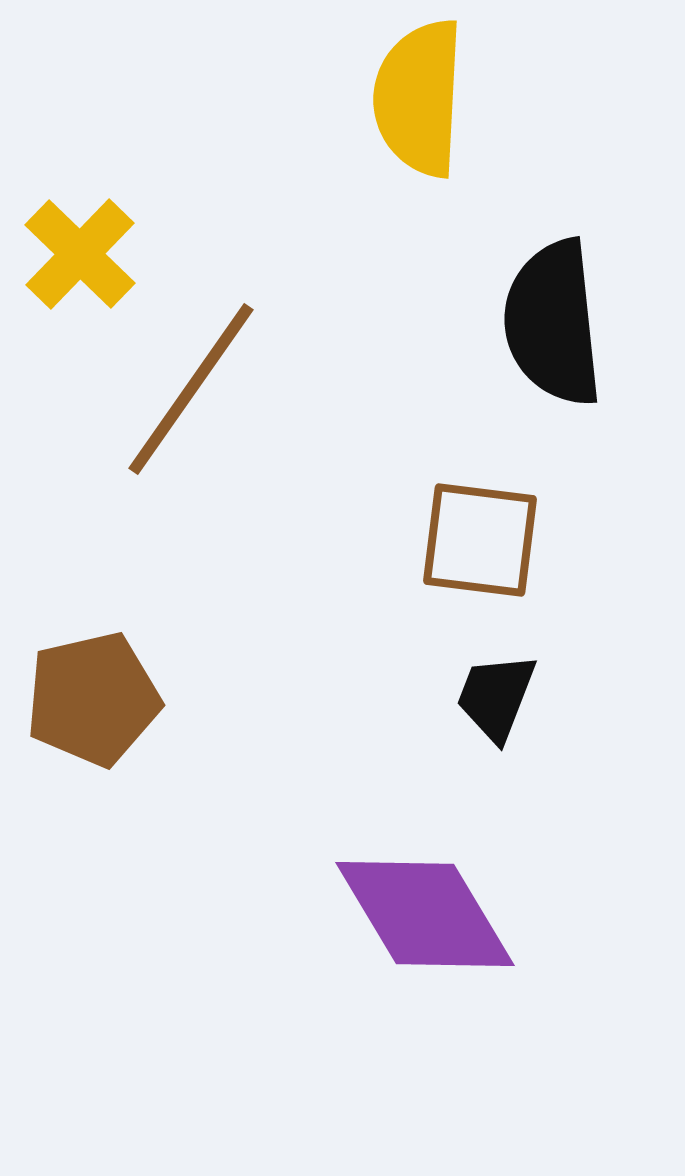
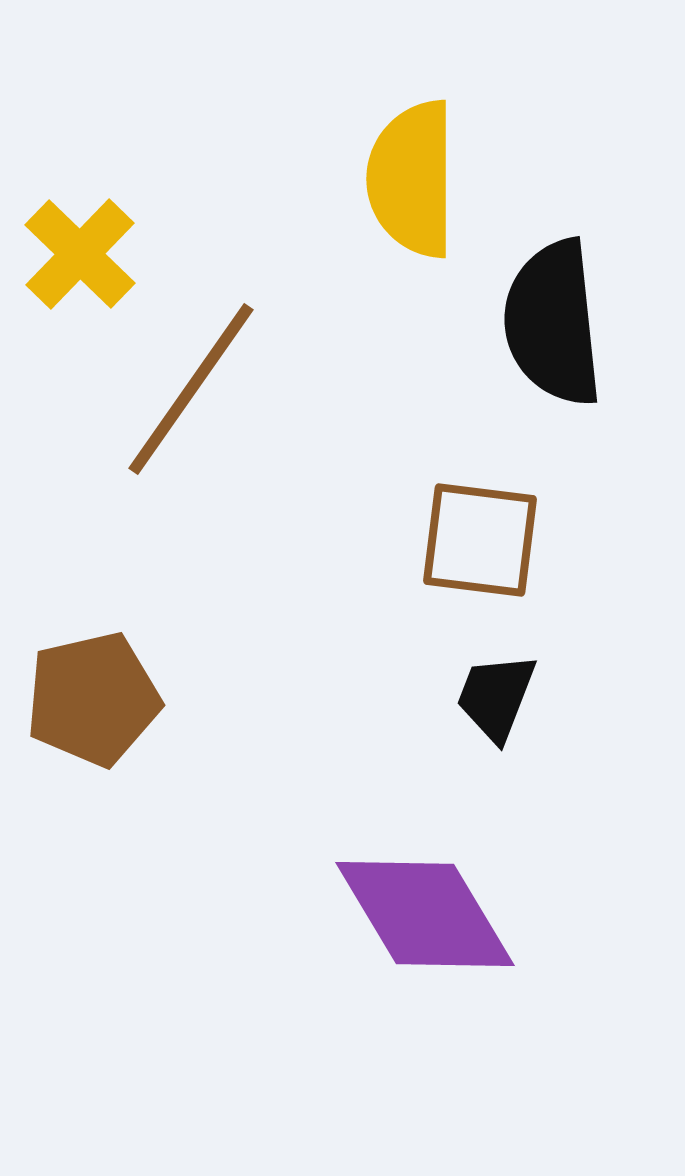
yellow semicircle: moved 7 px left, 81 px down; rotated 3 degrees counterclockwise
